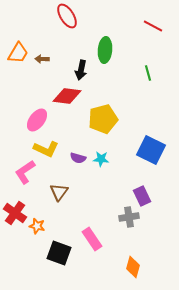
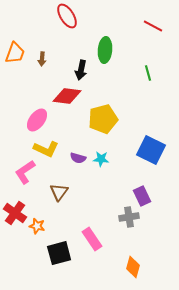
orange trapezoid: moved 3 px left; rotated 10 degrees counterclockwise
brown arrow: rotated 88 degrees counterclockwise
black square: rotated 35 degrees counterclockwise
